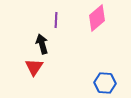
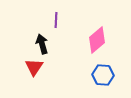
pink diamond: moved 22 px down
blue hexagon: moved 2 px left, 8 px up
